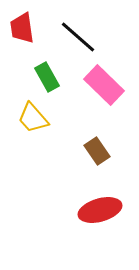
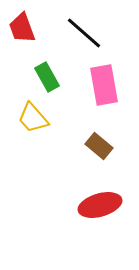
red trapezoid: rotated 12 degrees counterclockwise
black line: moved 6 px right, 4 px up
pink rectangle: rotated 36 degrees clockwise
brown rectangle: moved 2 px right, 5 px up; rotated 16 degrees counterclockwise
red ellipse: moved 5 px up
